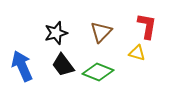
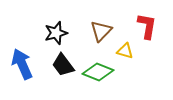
brown triangle: moved 1 px up
yellow triangle: moved 12 px left, 2 px up
blue arrow: moved 2 px up
